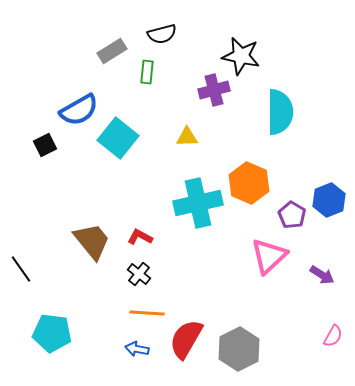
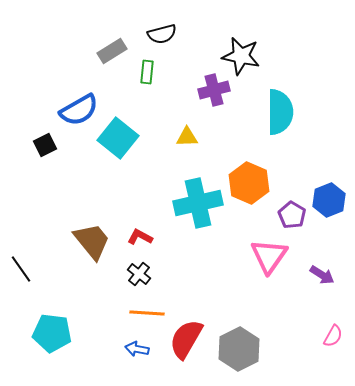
pink triangle: rotated 12 degrees counterclockwise
